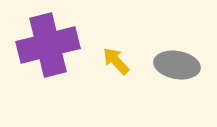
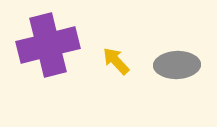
gray ellipse: rotated 12 degrees counterclockwise
